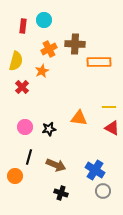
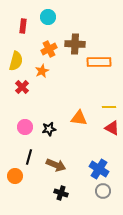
cyan circle: moved 4 px right, 3 px up
blue cross: moved 4 px right, 1 px up
